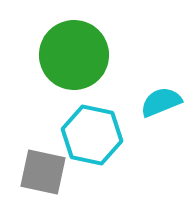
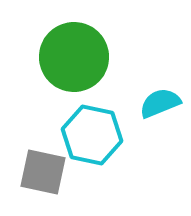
green circle: moved 2 px down
cyan semicircle: moved 1 px left, 1 px down
